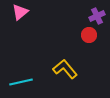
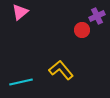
red circle: moved 7 px left, 5 px up
yellow L-shape: moved 4 px left, 1 px down
